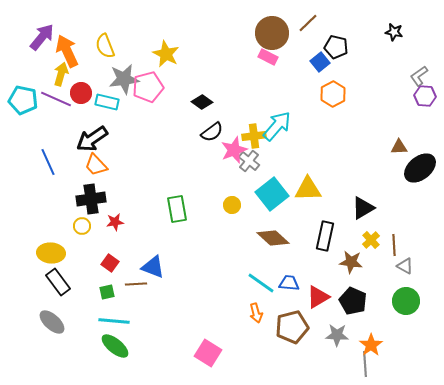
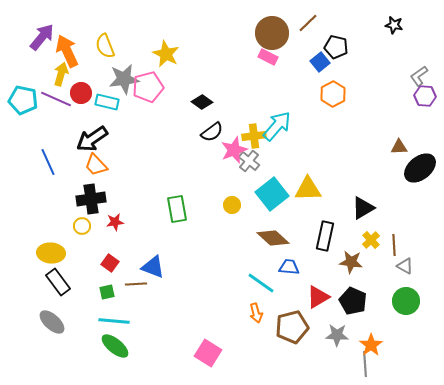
black star at (394, 32): moved 7 px up
blue trapezoid at (289, 283): moved 16 px up
